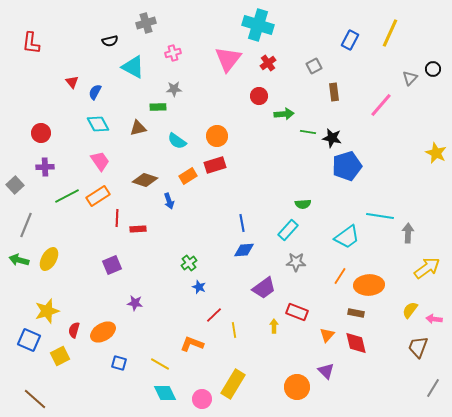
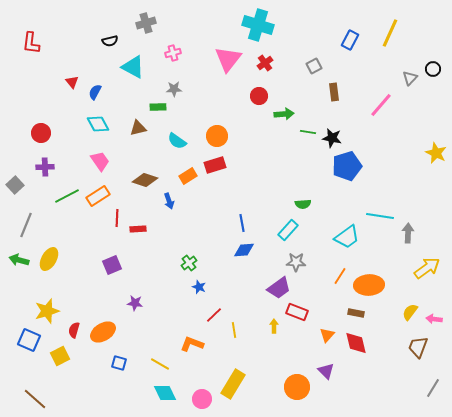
red cross at (268, 63): moved 3 px left
purple trapezoid at (264, 288): moved 15 px right
yellow semicircle at (410, 310): moved 2 px down
